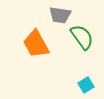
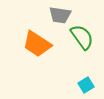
orange trapezoid: moved 1 px right; rotated 28 degrees counterclockwise
